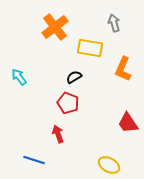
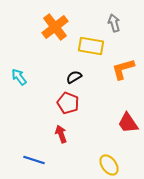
yellow rectangle: moved 1 px right, 2 px up
orange L-shape: rotated 50 degrees clockwise
red arrow: moved 3 px right
yellow ellipse: rotated 25 degrees clockwise
